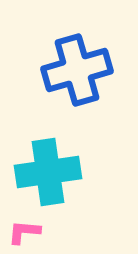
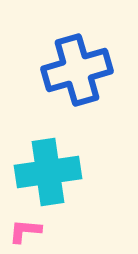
pink L-shape: moved 1 px right, 1 px up
